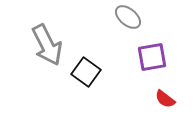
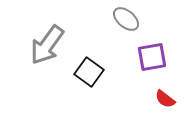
gray ellipse: moved 2 px left, 2 px down
gray arrow: rotated 63 degrees clockwise
black square: moved 3 px right
